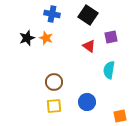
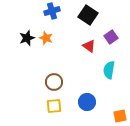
blue cross: moved 3 px up; rotated 28 degrees counterclockwise
purple square: rotated 24 degrees counterclockwise
